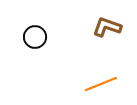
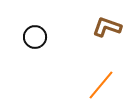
orange line: moved 1 px down; rotated 28 degrees counterclockwise
